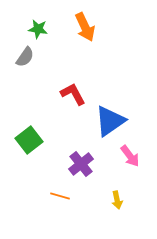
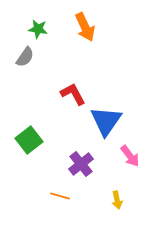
blue triangle: moved 4 px left; rotated 20 degrees counterclockwise
